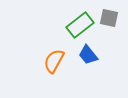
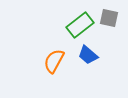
blue trapezoid: rotated 10 degrees counterclockwise
